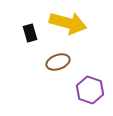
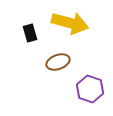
yellow arrow: moved 2 px right
purple hexagon: moved 1 px up
